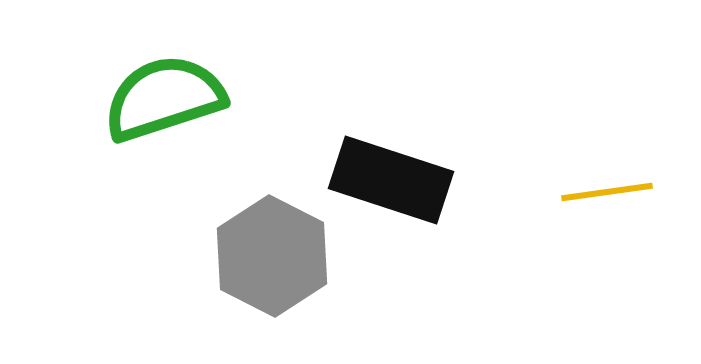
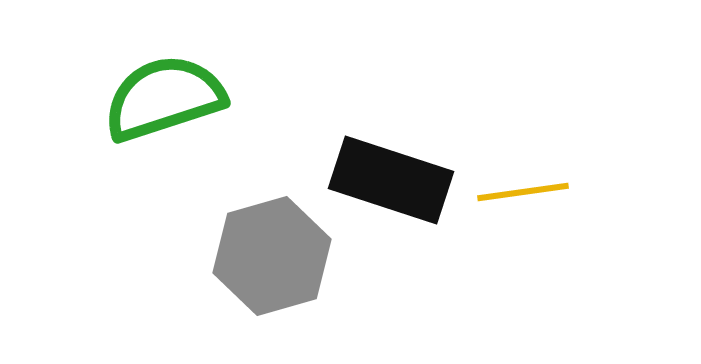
yellow line: moved 84 px left
gray hexagon: rotated 17 degrees clockwise
